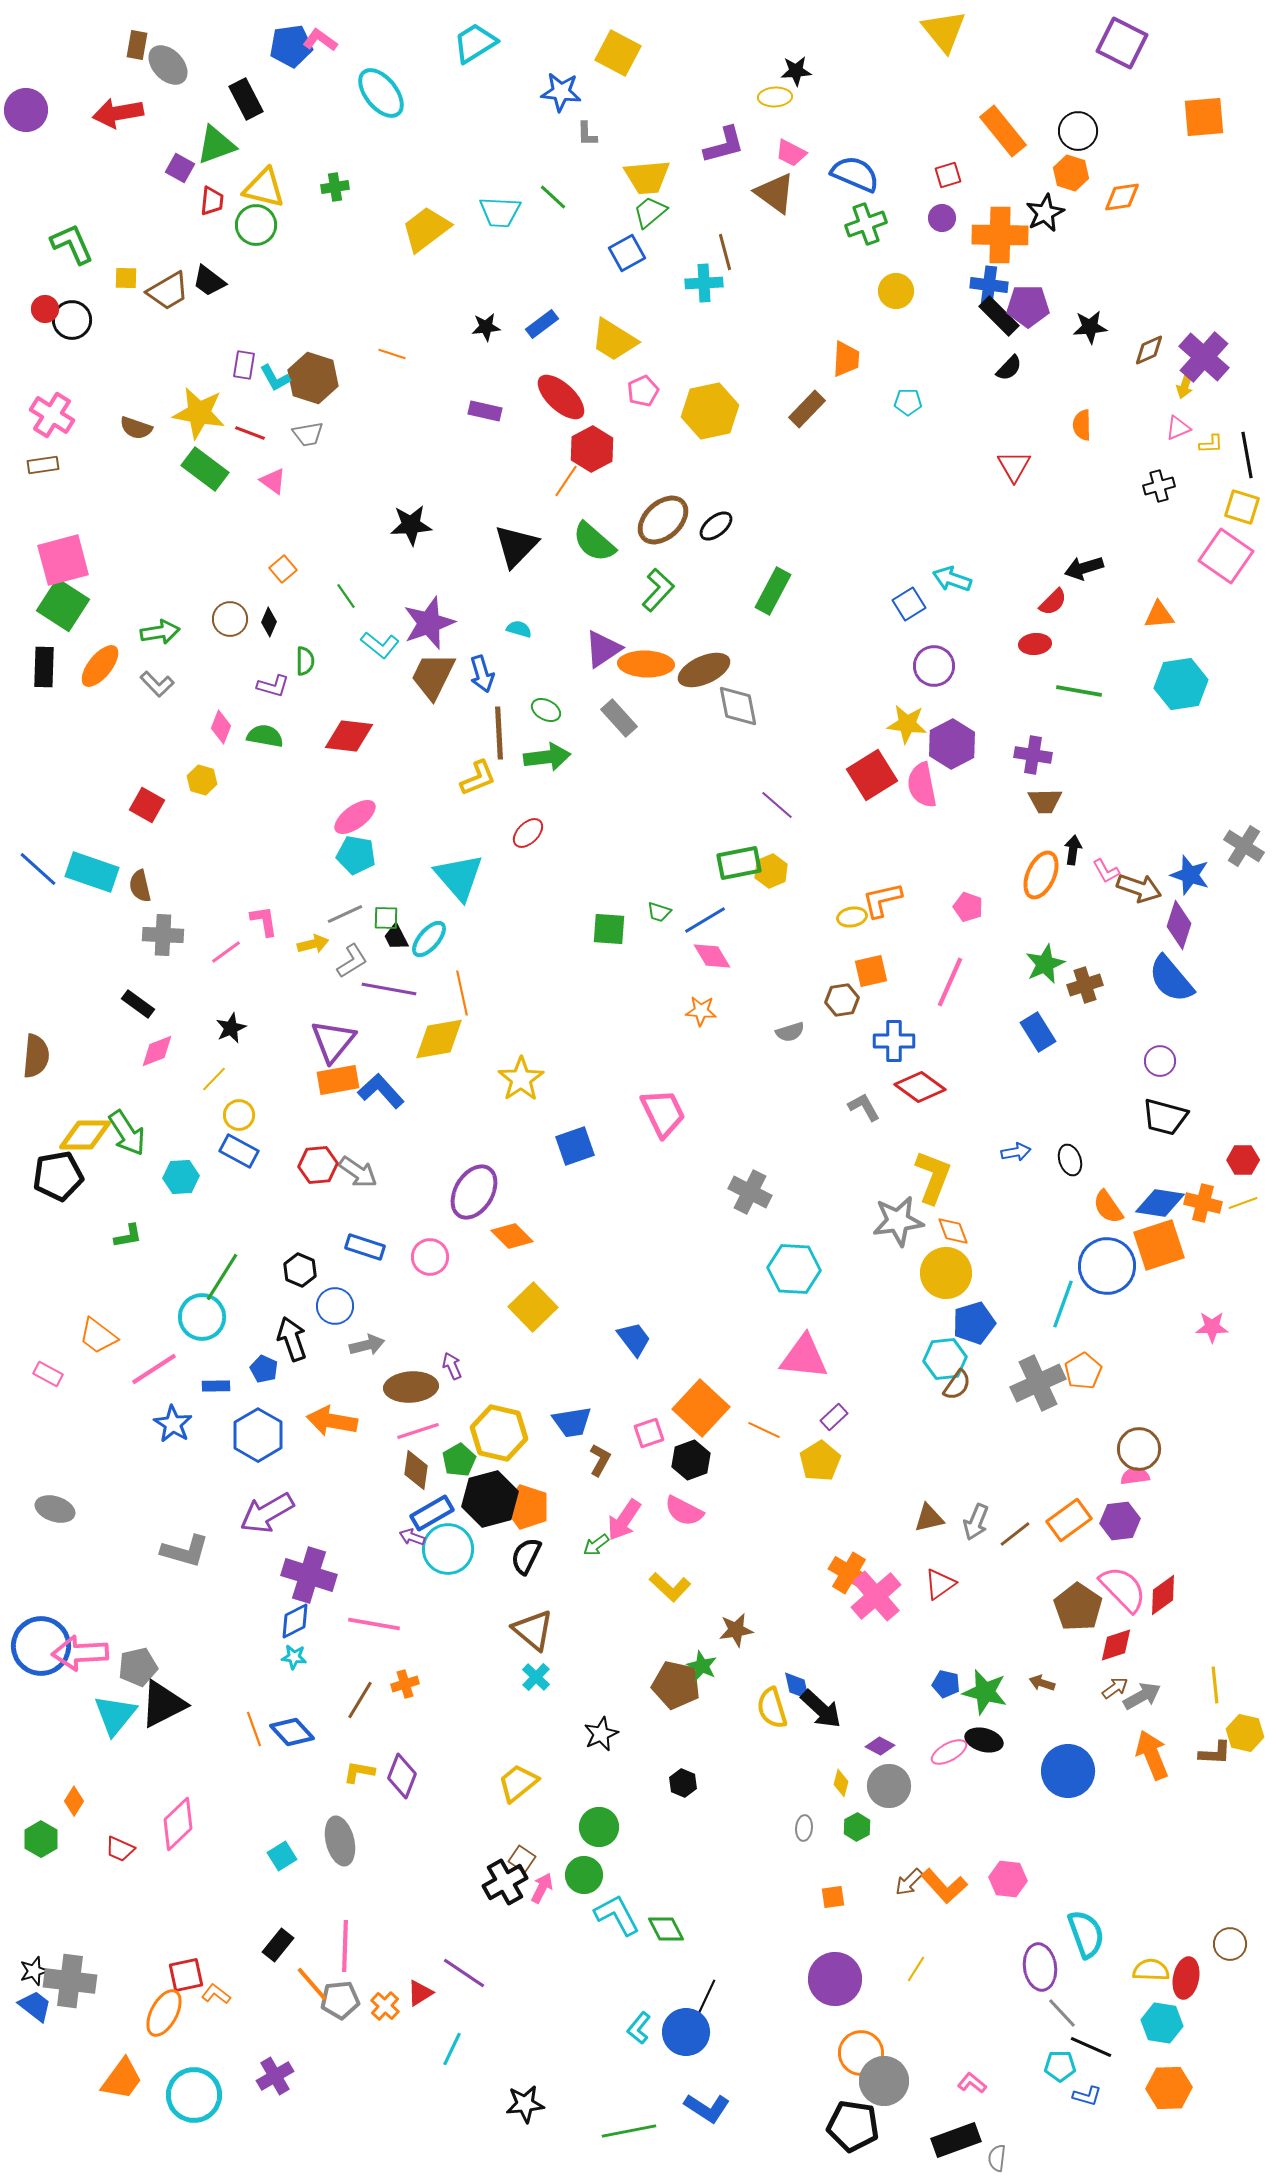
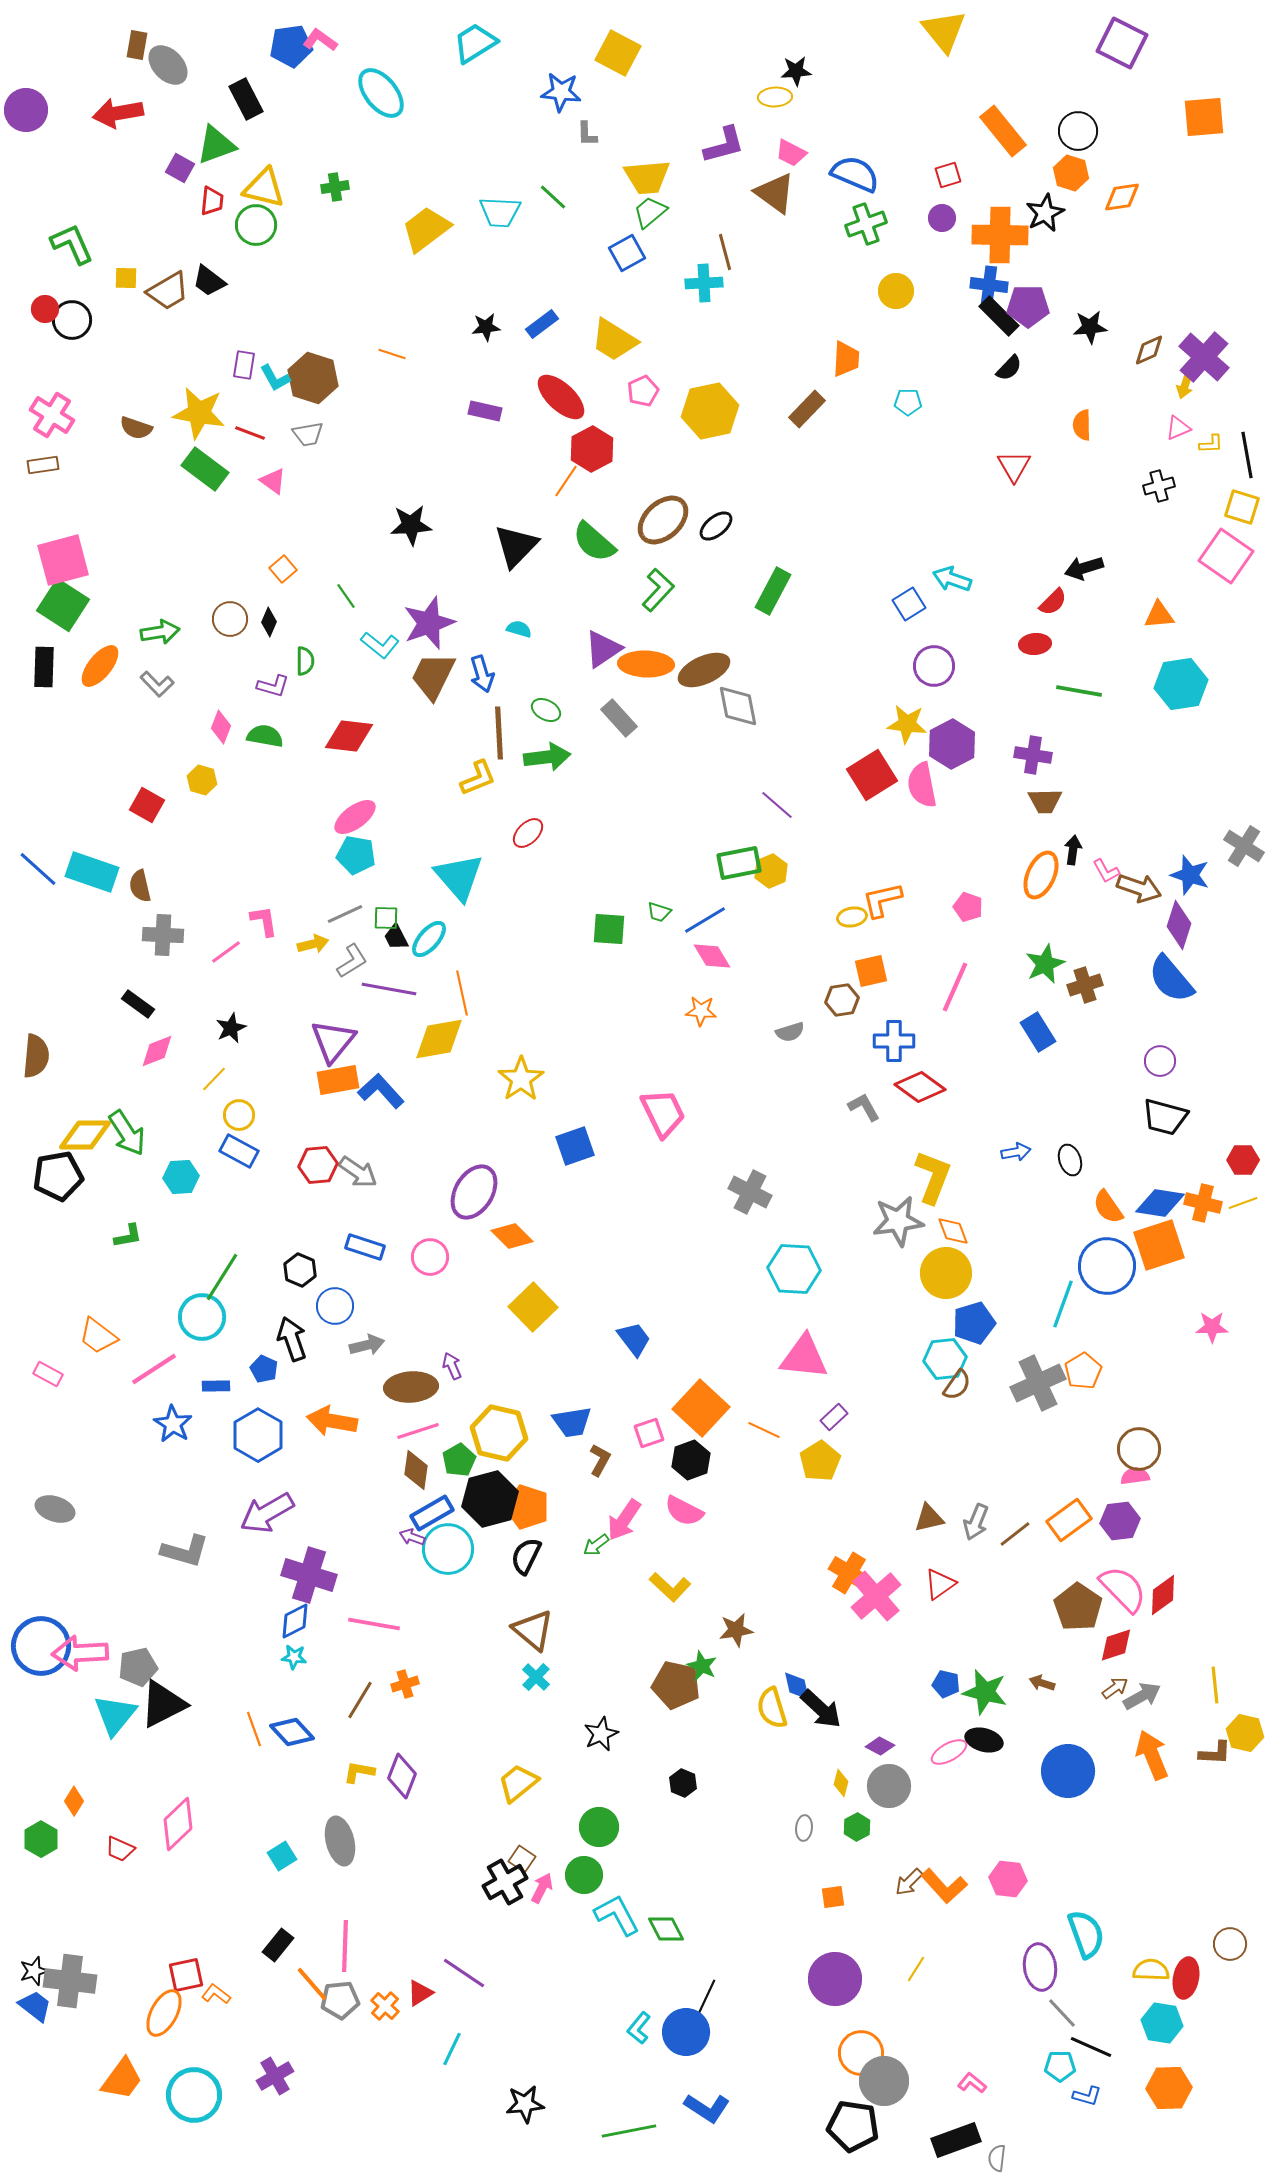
pink line at (950, 982): moved 5 px right, 5 px down
